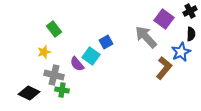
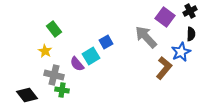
purple square: moved 1 px right, 2 px up
yellow star: moved 1 px right, 1 px up; rotated 24 degrees counterclockwise
cyan square: rotated 24 degrees clockwise
black diamond: moved 2 px left, 2 px down; rotated 25 degrees clockwise
